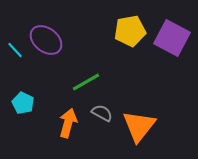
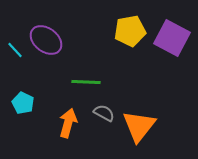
green line: rotated 32 degrees clockwise
gray semicircle: moved 2 px right
